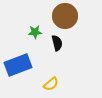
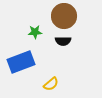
brown circle: moved 1 px left
black semicircle: moved 6 px right, 2 px up; rotated 105 degrees clockwise
blue rectangle: moved 3 px right, 3 px up
